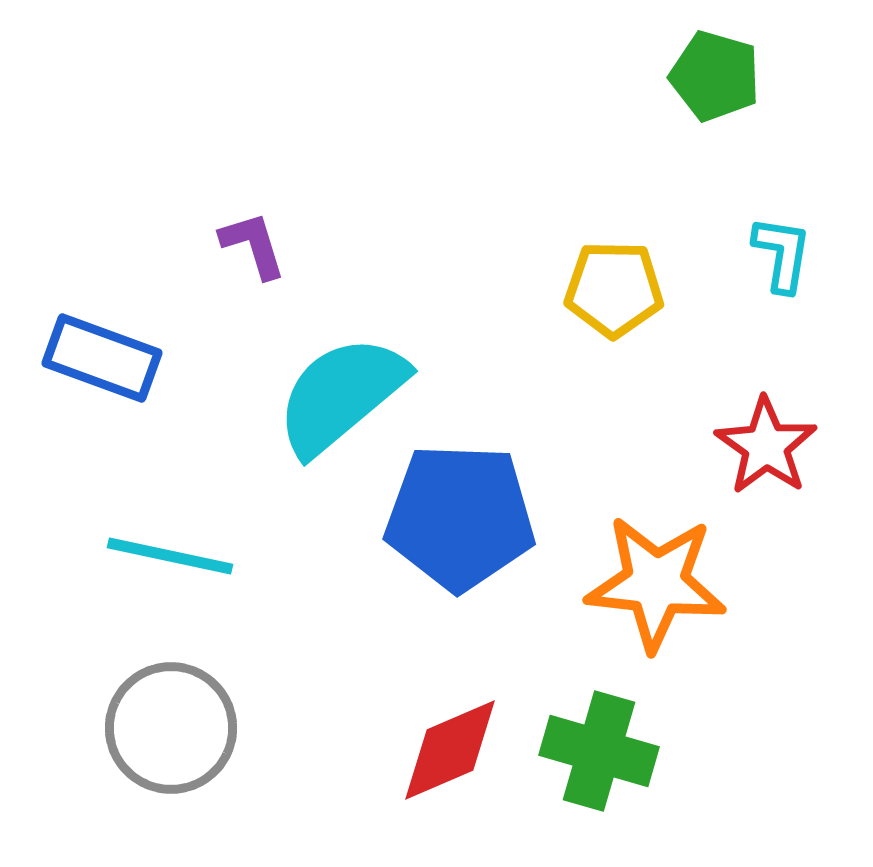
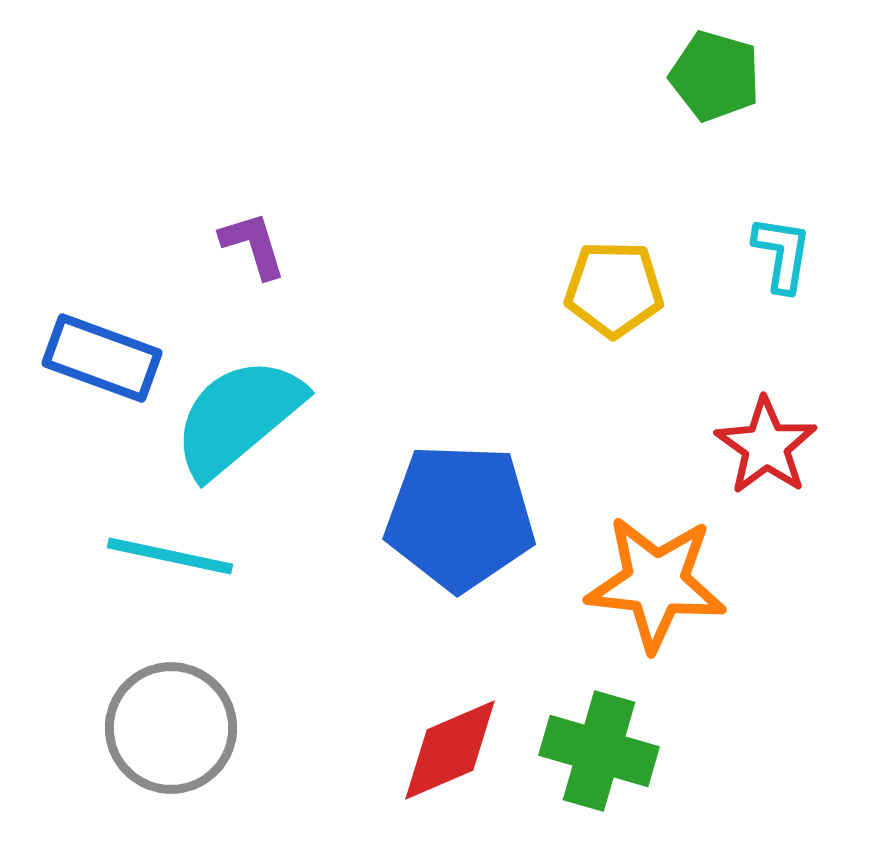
cyan semicircle: moved 103 px left, 22 px down
